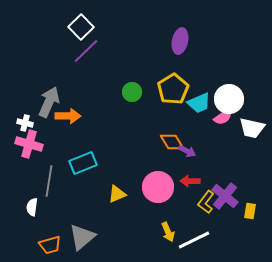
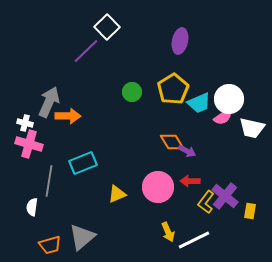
white square: moved 26 px right
